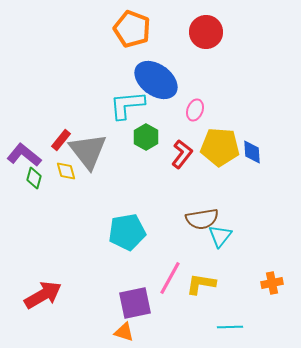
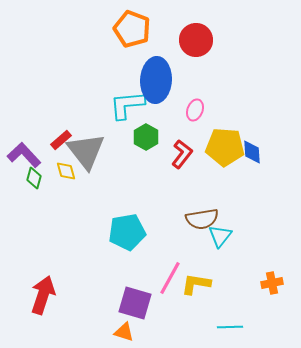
red circle: moved 10 px left, 8 px down
blue ellipse: rotated 57 degrees clockwise
red rectangle: rotated 10 degrees clockwise
yellow pentagon: moved 5 px right
gray triangle: moved 2 px left
purple L-shape: rotated 8 degrees clockwise
yellow L-shape: moved 5 px left
red arrow: rotated 42 degrees counterclockwise
purple square: rotated 28 degrees clockwise
